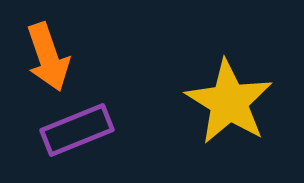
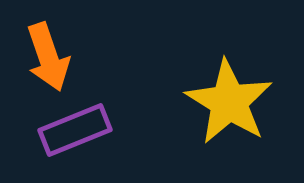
purple rectangle: moved 2 px left
